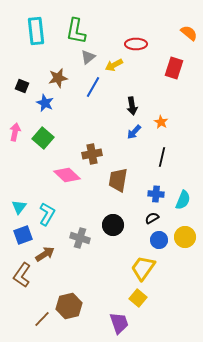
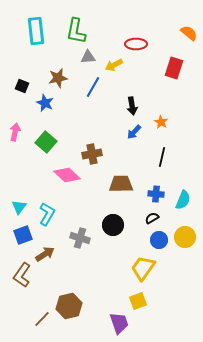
gray triangle: rotated 35 degrees clockwise
green square: moved 3 px right, 4 px down
brown trapezoid: moved 3 px right, 4 px down; rotated 80 degrees clockwise
yellow square: moved 3 px down; rotated 30 degrees clockwise
